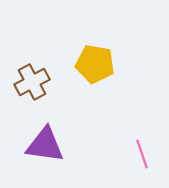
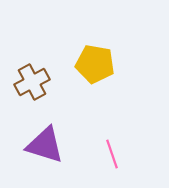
purple triangle: rotated 9 degrees clockwise
pink line: moved 30 px left
